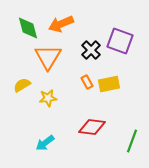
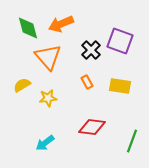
orange triangle: rotated 12 degrees counterclockwise
yellow rectangle: moved 11 px right, 2 px down; rotated 20 degrees clockwise
